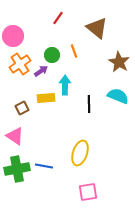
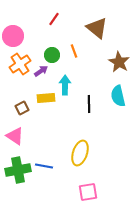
red line: moved 4 px left, 1 px down
cyan semicircle: rotated 125 degrees counterclockwise
green cross: moved 1 px right, 1 px down
